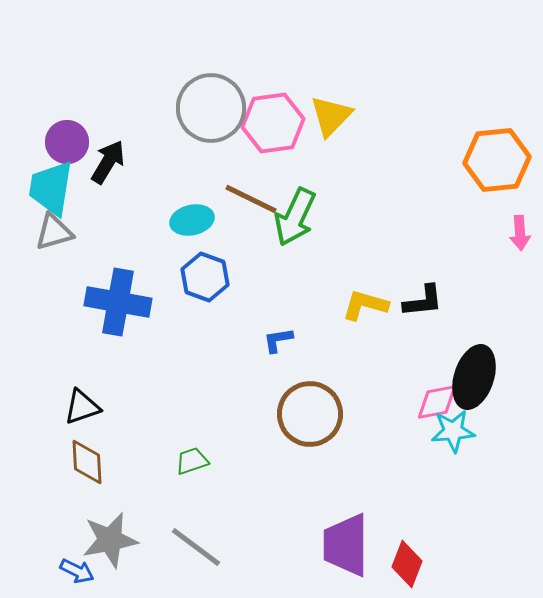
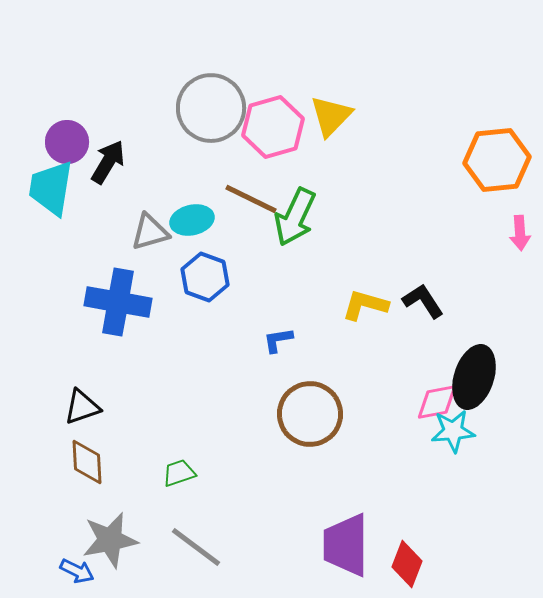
pink hexagon: moved 4 px down; rotated 8 degrees counterclockwise
gray triangle: moved 96 px right
black L-shape: rotated 117 degrees counterclockwise
green trapezoid: moved 13 px left, 12 px down
